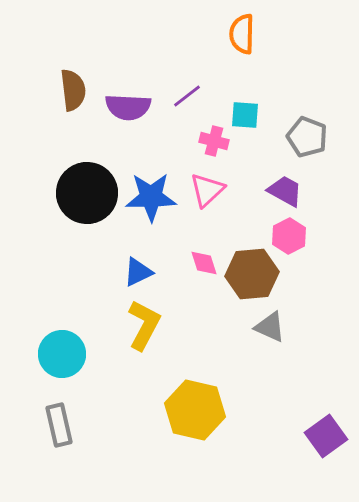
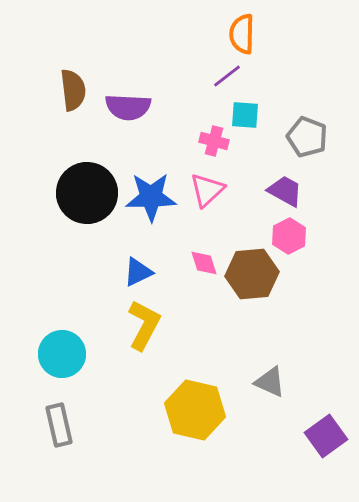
purple line: moved 40 px right, 20 px up
gray triangle: moved 55 px down
